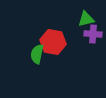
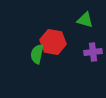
green triangle: moved 1 px left, 1 px down; rotated 30 degrees clockwise
purple cross: moved 18 px down; rotated 12 degrees counterclockwise
